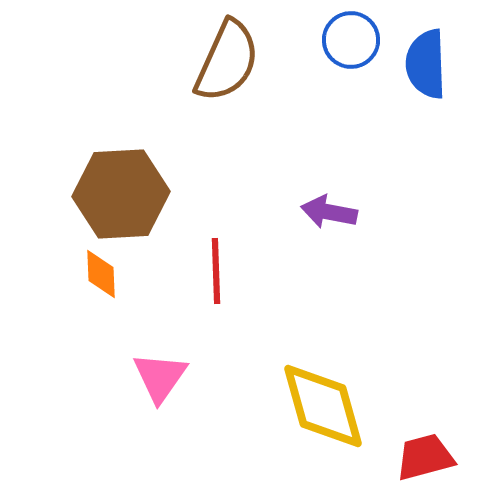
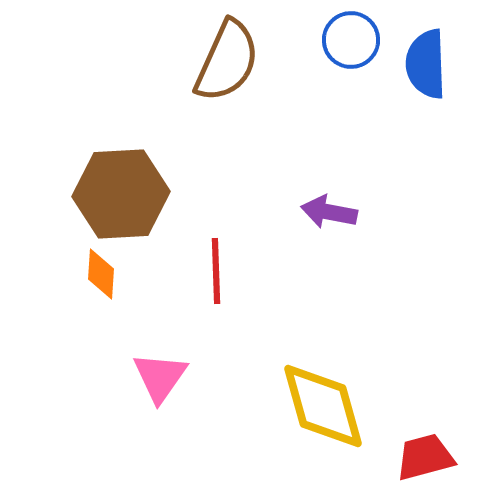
orange diamond: rotated 6 degrees clockwise
